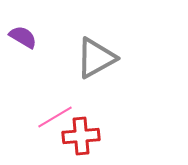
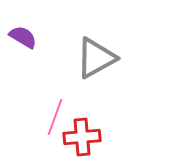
pink line: rotated 39 degrees counterclockwise
red cross: moved 1 px right, 1 px down
